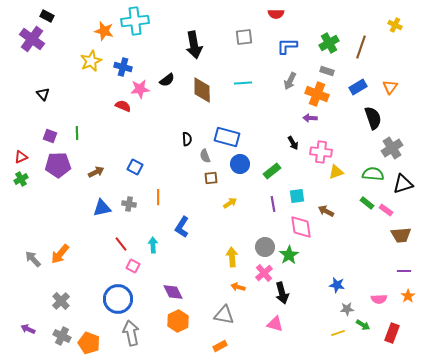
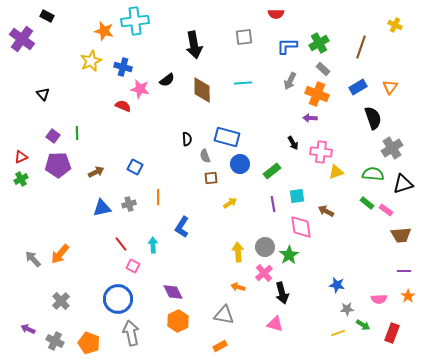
purple cross at (32, 39): moved 10 px left
green cross at (329, 43): moved 10 px left
gray rectangle at (327, 71): moved 4 px left, 2 px up; rotated 24 degrees clockwise
pink star at (140, 89): rotated 18 degrees clockwise
purple square at (50, 136): moved 3 px right; rotated 16 degrees clockwise
gray cross at (129, 204): rotated 24 degrees counterclockwise
yellow arrow at (232, 257): moved 6 px right, 5 px up
gray cross at (62, 336): moved 7 px left, 5 px down
